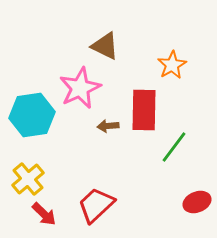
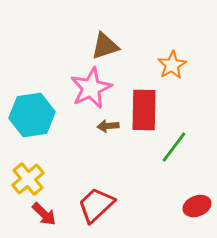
brown triangle: rotated 44 degrees counterclockwise
pink star: moved 11 px right
red ellipse: moved 4 px down
